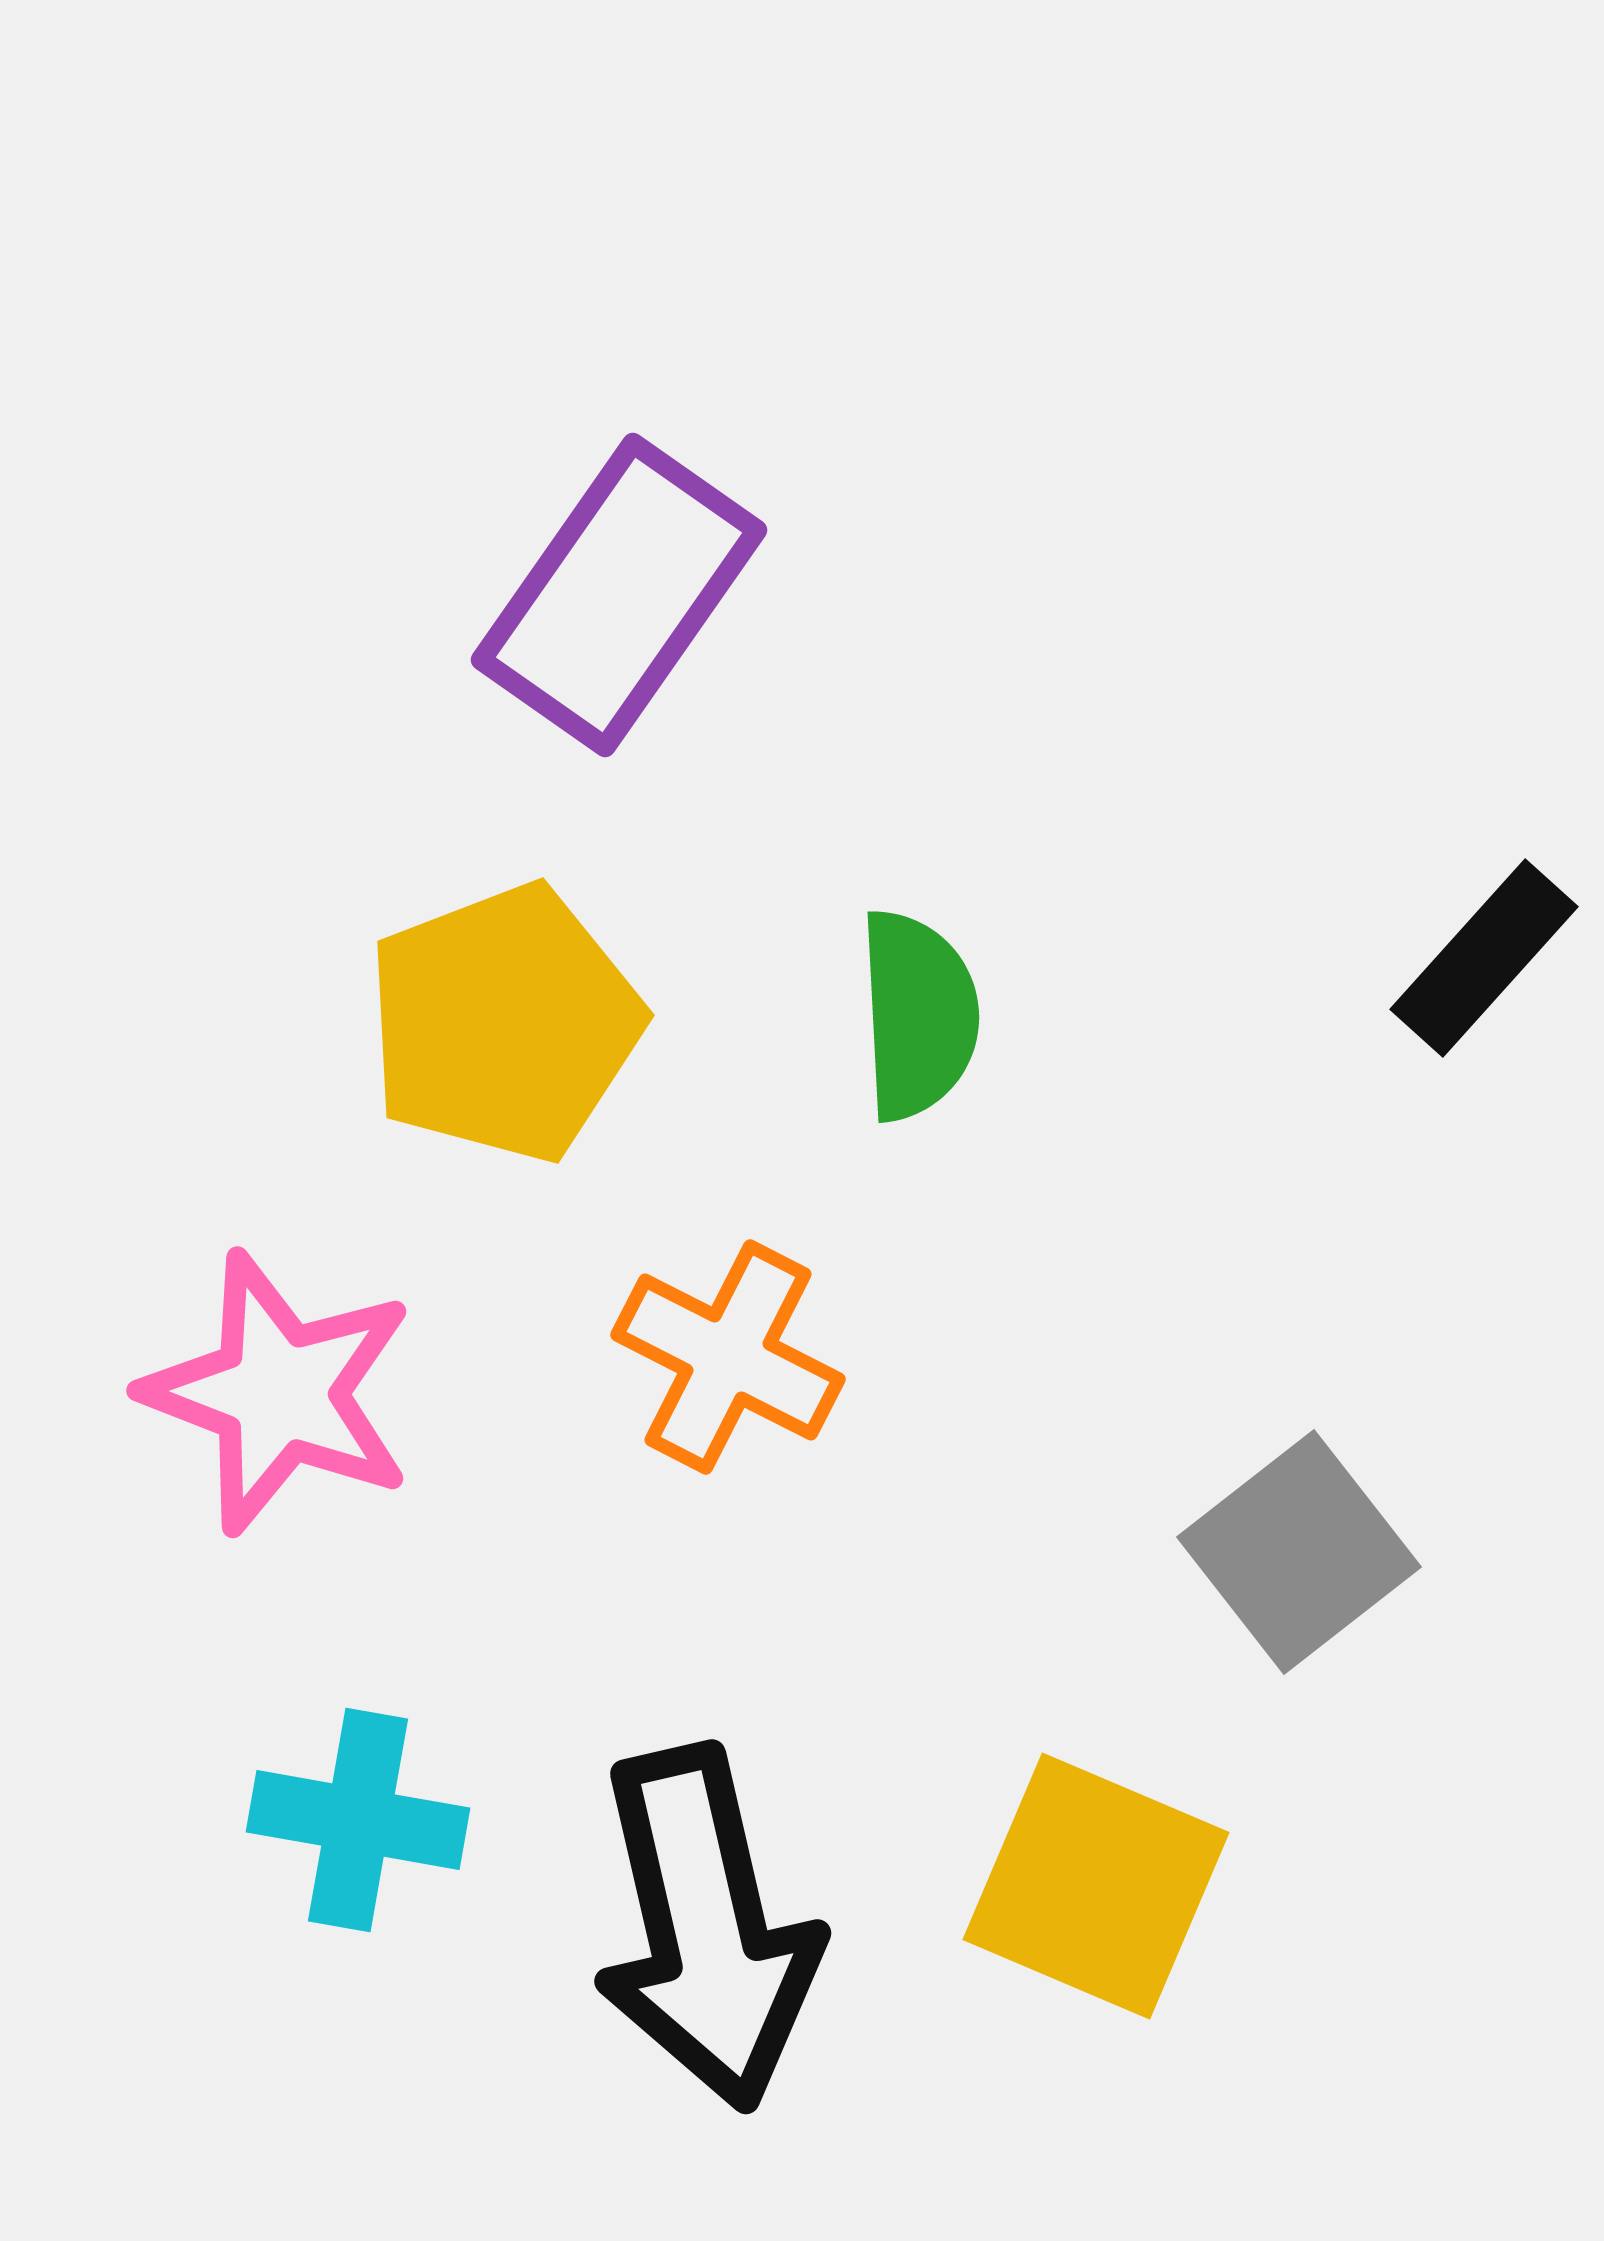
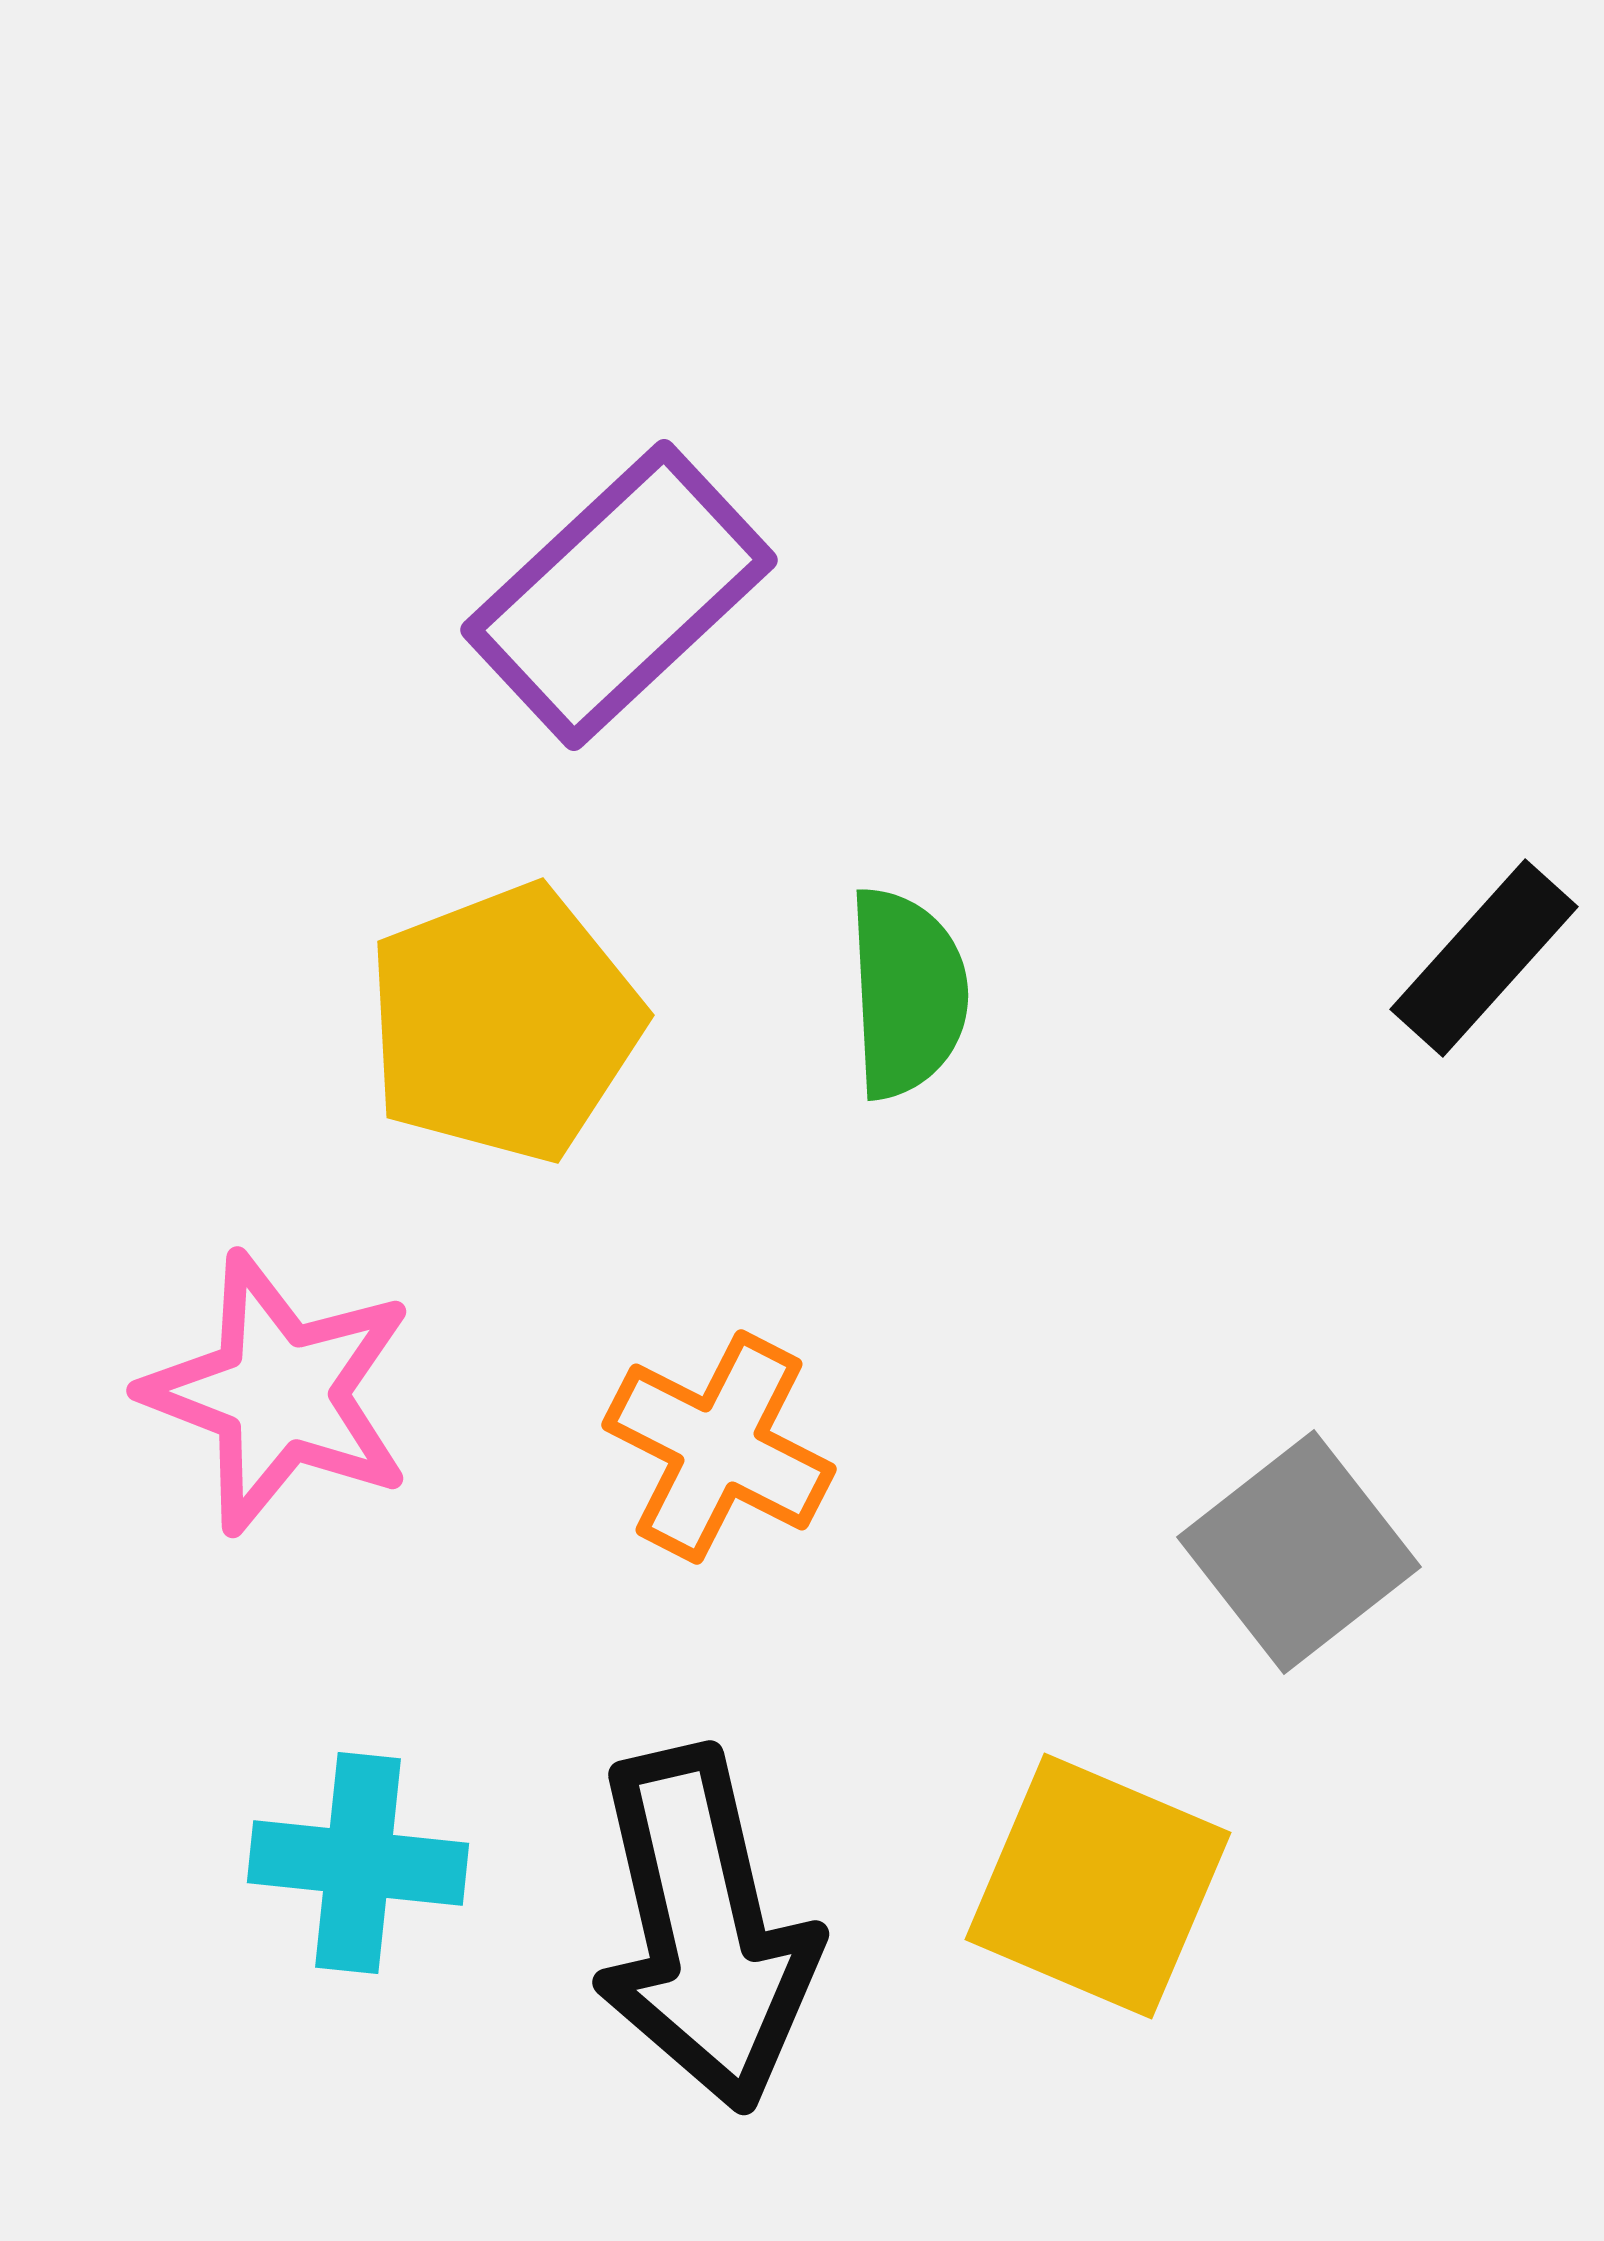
purple rectangle: rotated 12 degrees clockwise
green semicircle: moved 11 px left, 22 px up
orange cross: moved 9 px left, 90 px down
cyan cross: moved 43 px down; rotated 4 degrees counterclockwise
yellow square: moved 2 px right
black arrow: moved 2 px left, 1 px down
